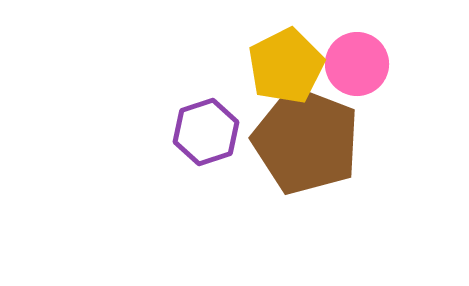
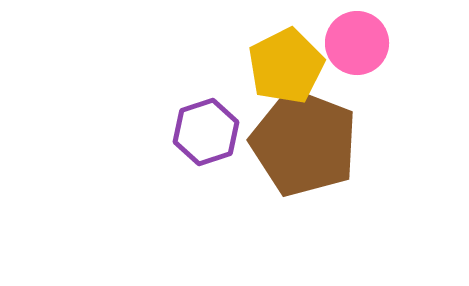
pink circle: moved 21 px up
brown pentagon: moved 2 px left, 2 px down
